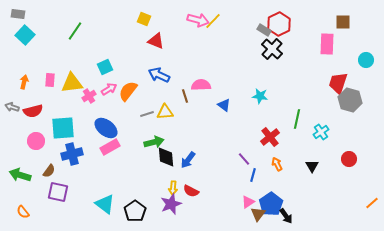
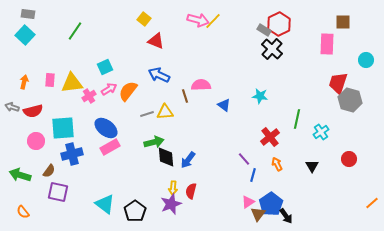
gray rectangle at (18, 14): moved 10 px right
yellow square at (144, 19): rotated 16 degrees clockwise
red semicircle at (191, 191): rotated 77 degrees clockwise
